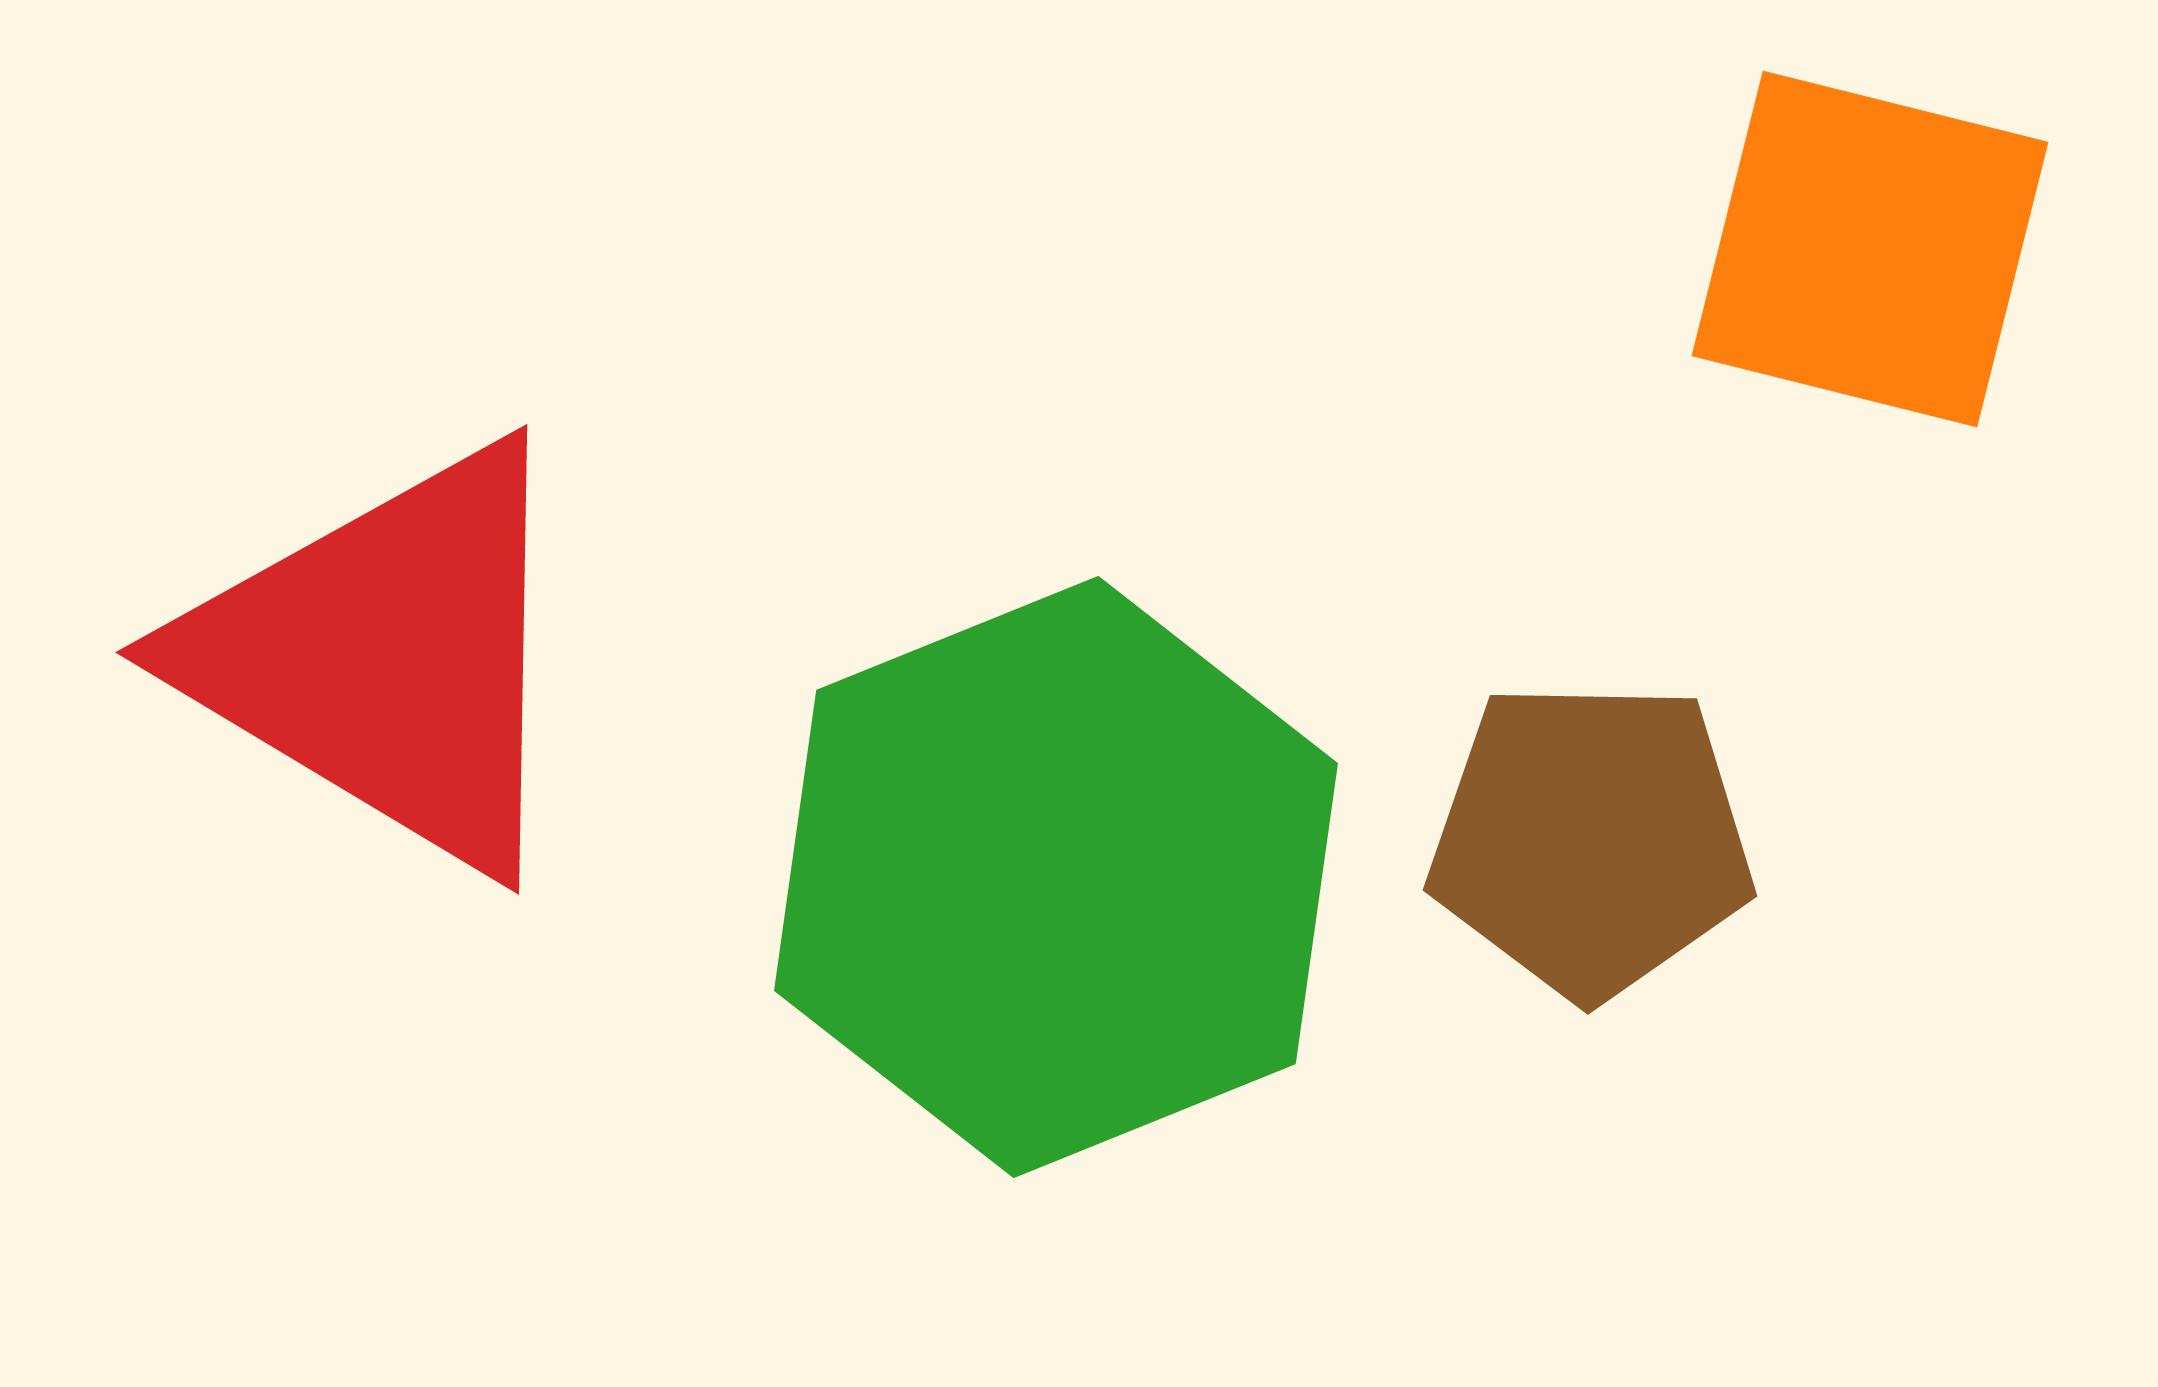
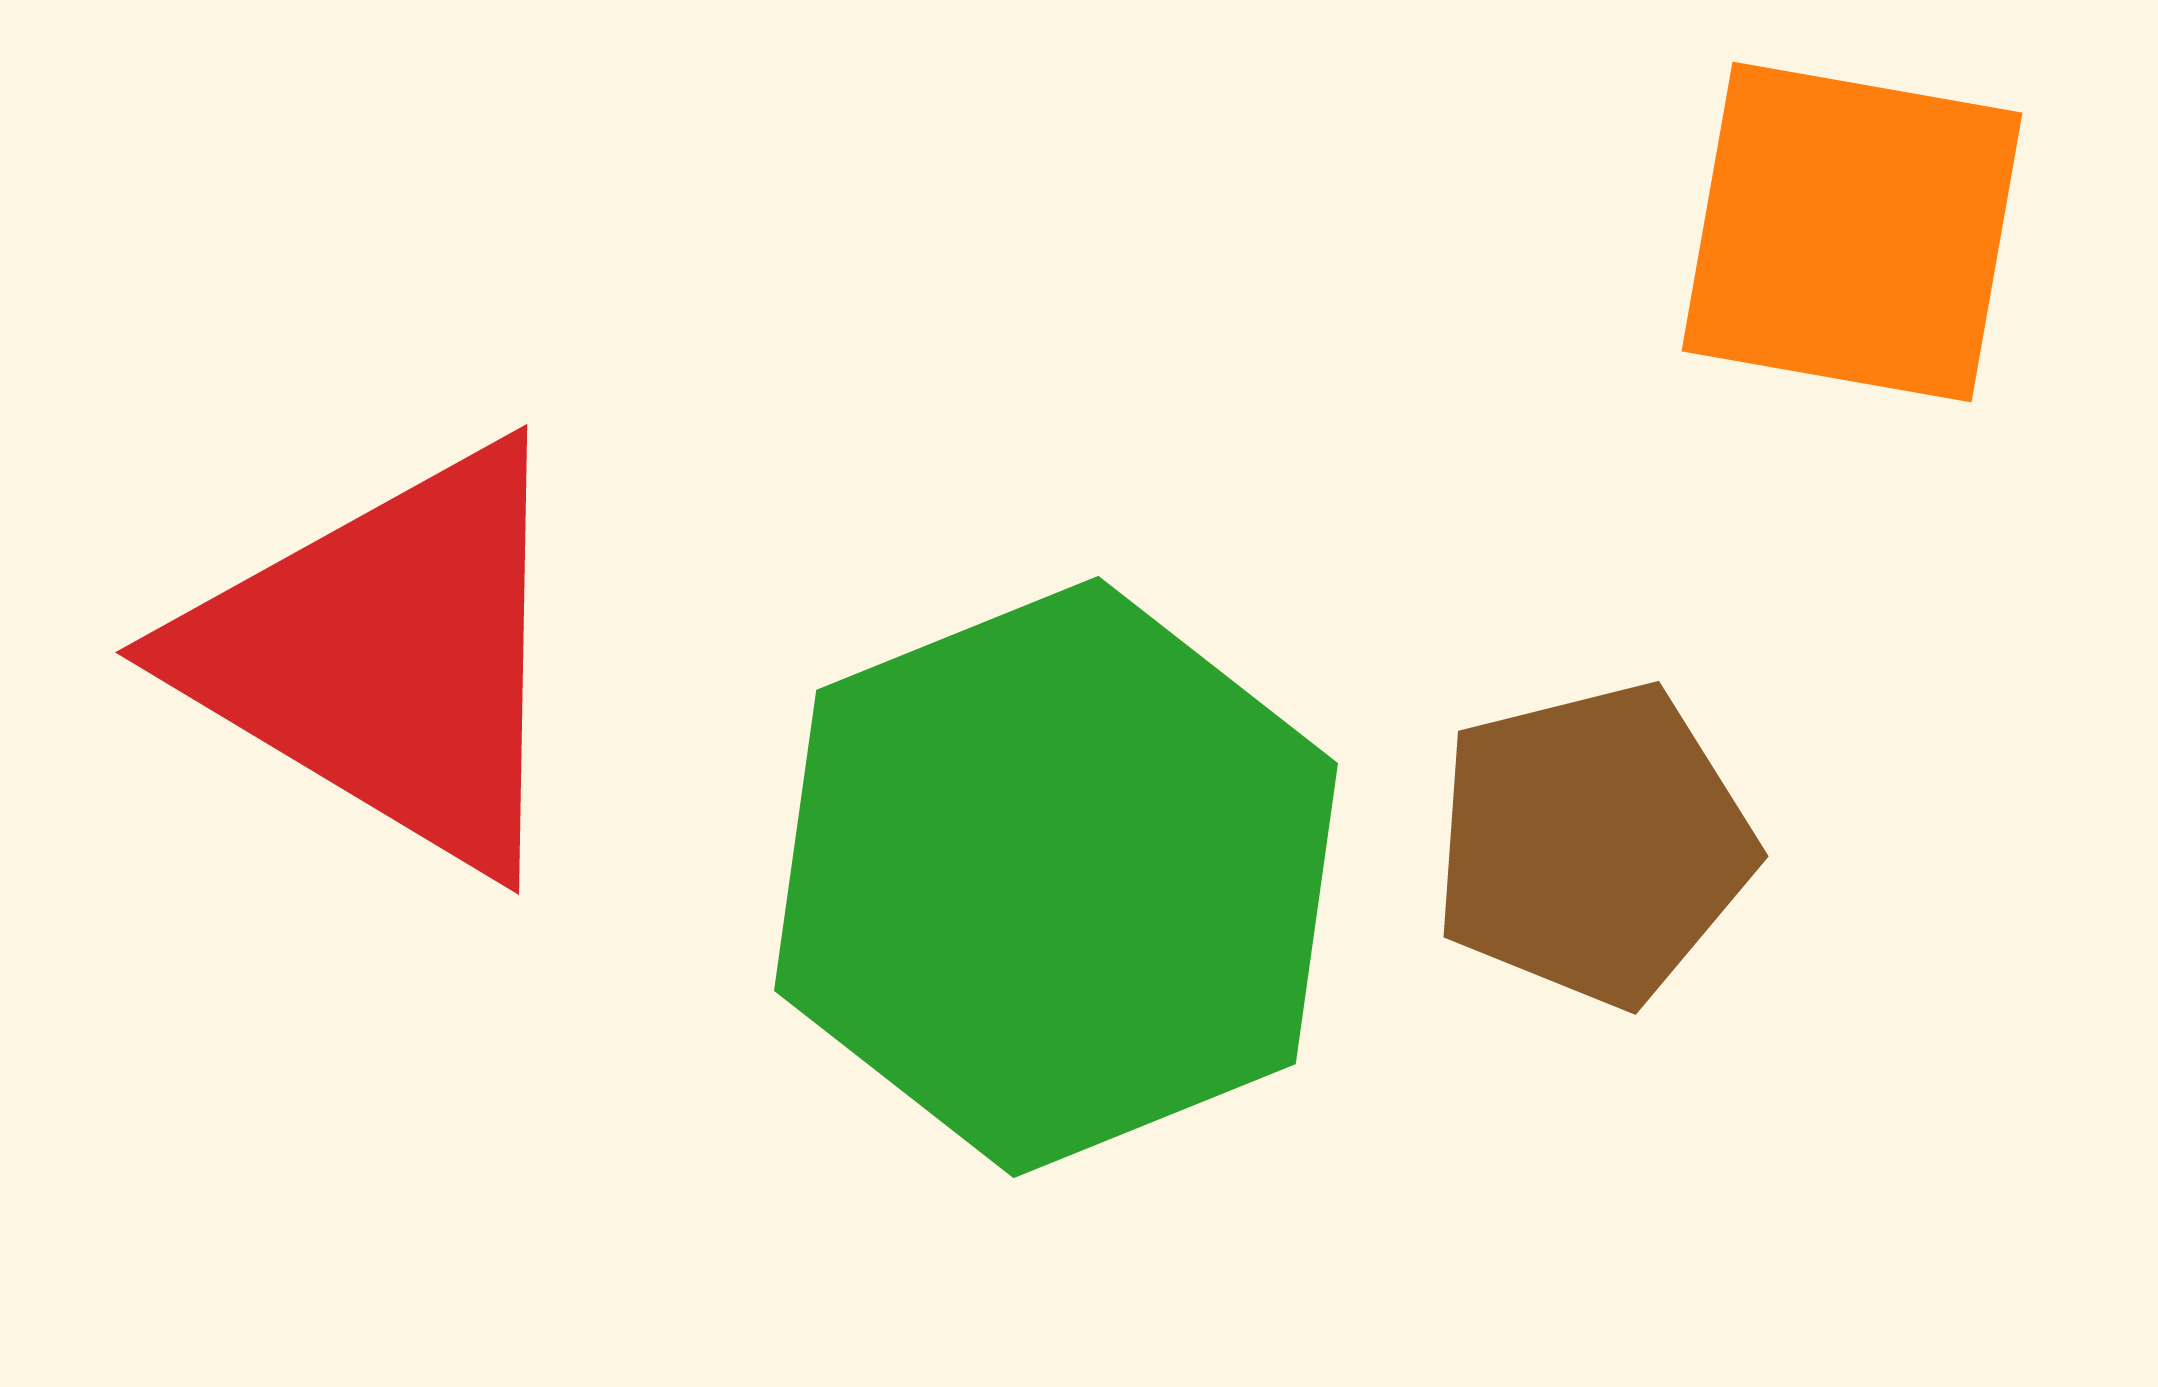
orange square: moved 18 px left, 17 px up; rotated 4 degrees counterclockwise
brown pentagon: moved 2 px right, 5 px down; rotated 15 degrees counterclockwise
